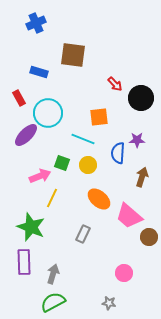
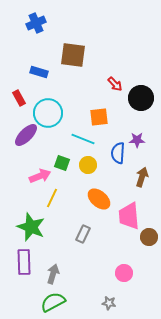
pink trapezoid: rotated 44 degrees clockwise
